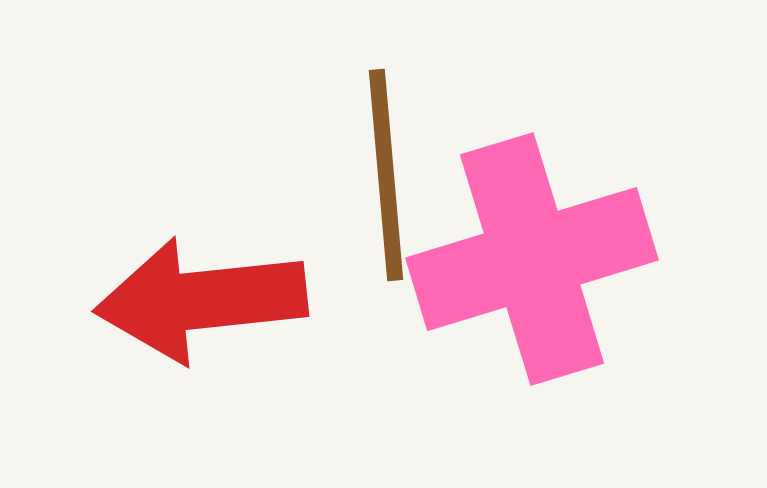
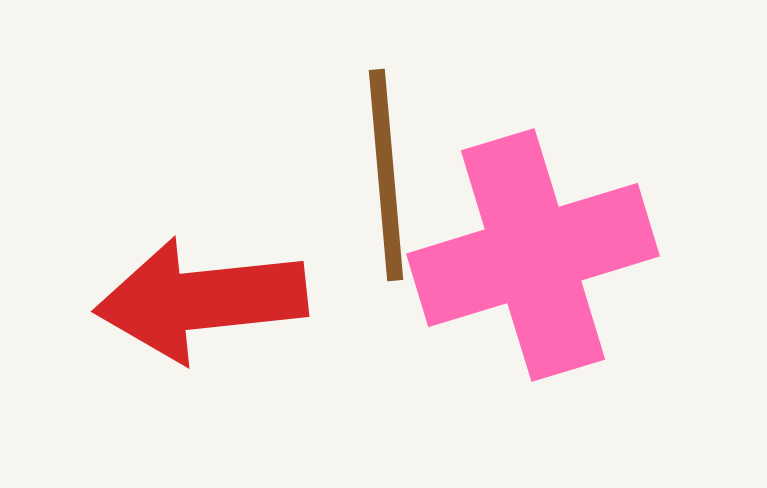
pink cross: moved 1 px right, 4 px up
